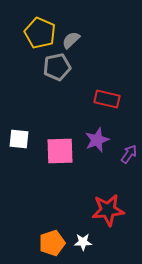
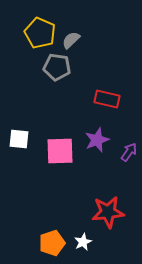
gray pentagon: rotated 20 degrees clockwise
purple arrow: moved 2 px up
red star: moved 2 px down
white star: rotated 24 degrees counterclockwise
